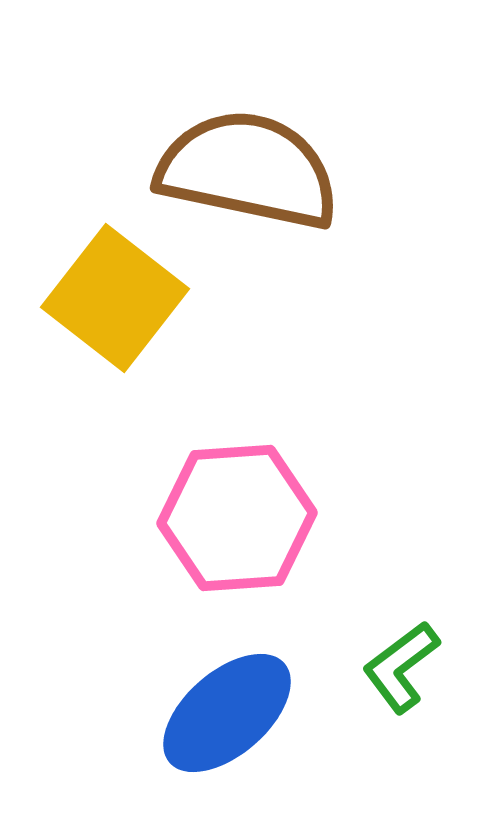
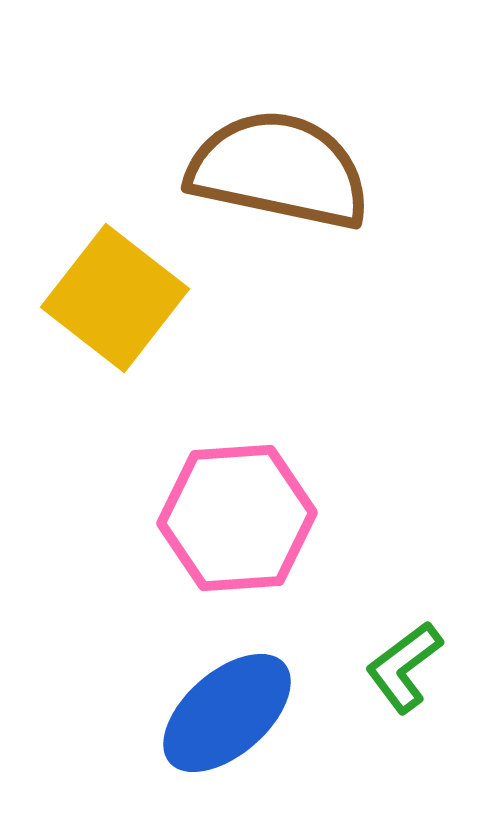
brown semicircle: moved 31 px right
green L-shape: moved 3 px right
